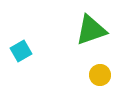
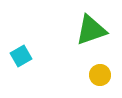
cyan square: moved 5 px down
